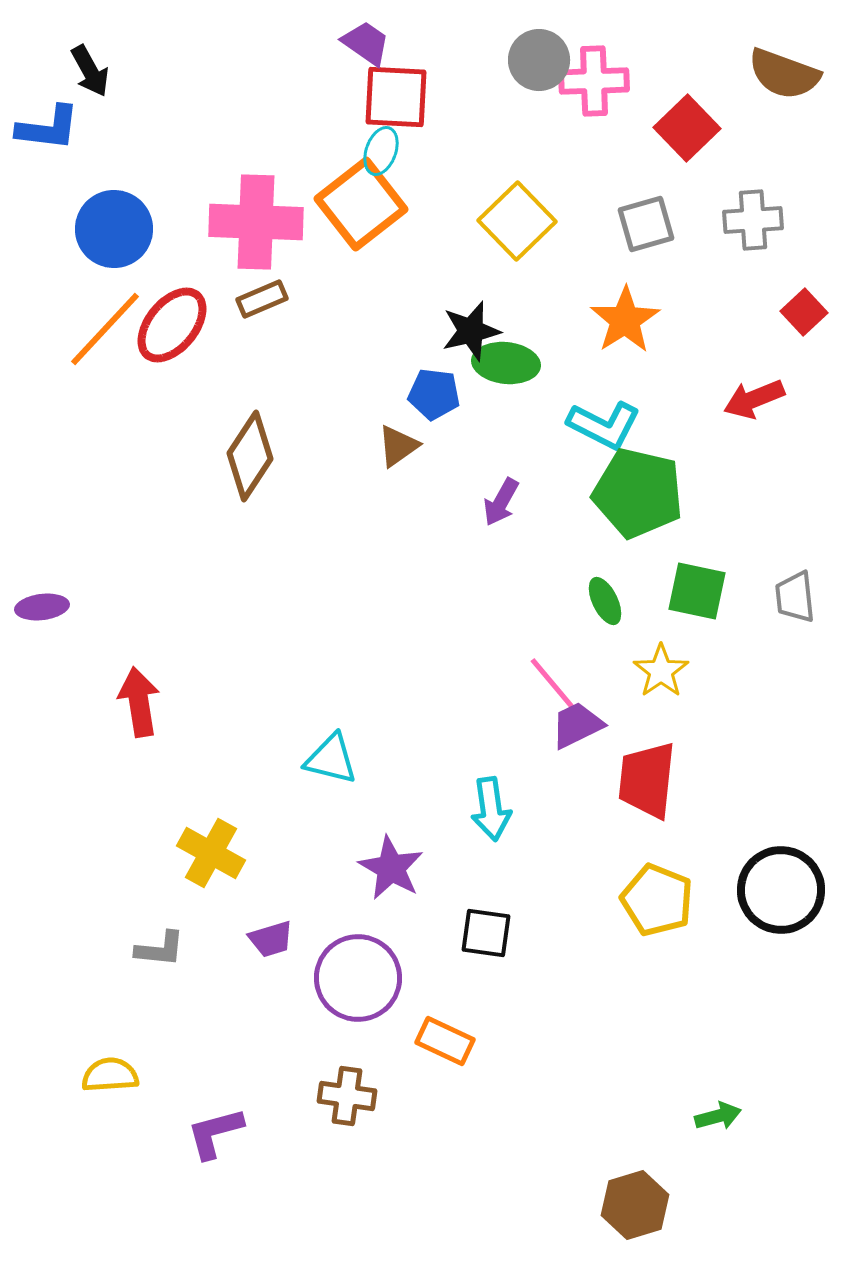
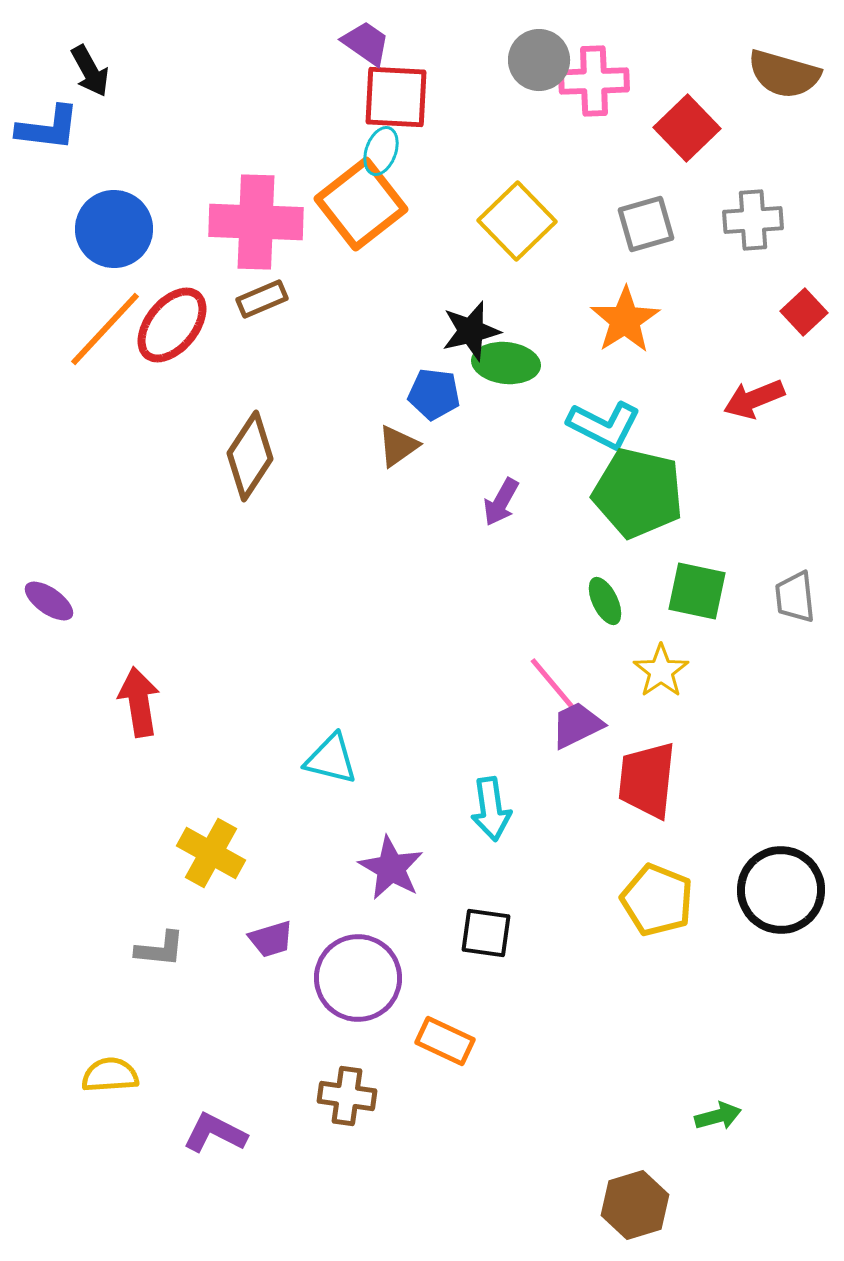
brown semicircle at (784, 74): rotated 4 degrees counterclockwise
purple ellipse at (42, 607): moved 7 px right, 6 px up; rotated 42 degrees clockwise
purple L-shape at (215, 1133): rotated 42 degrees clockwise
